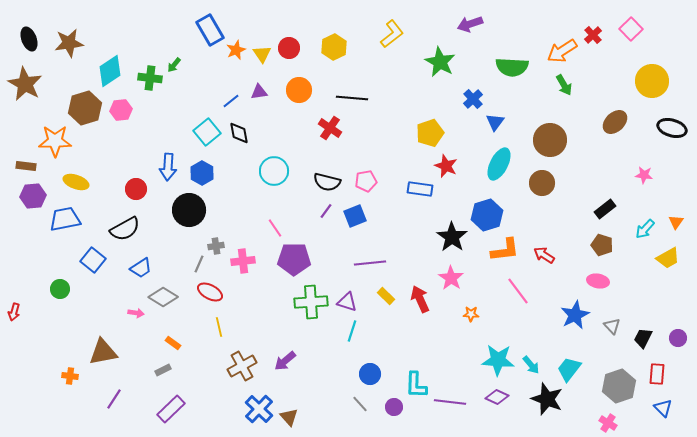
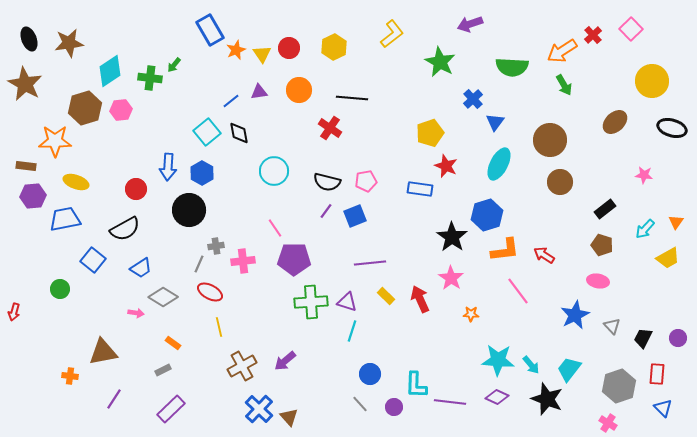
brown circle at (542, 183): moved 18 px right, 1 px up
